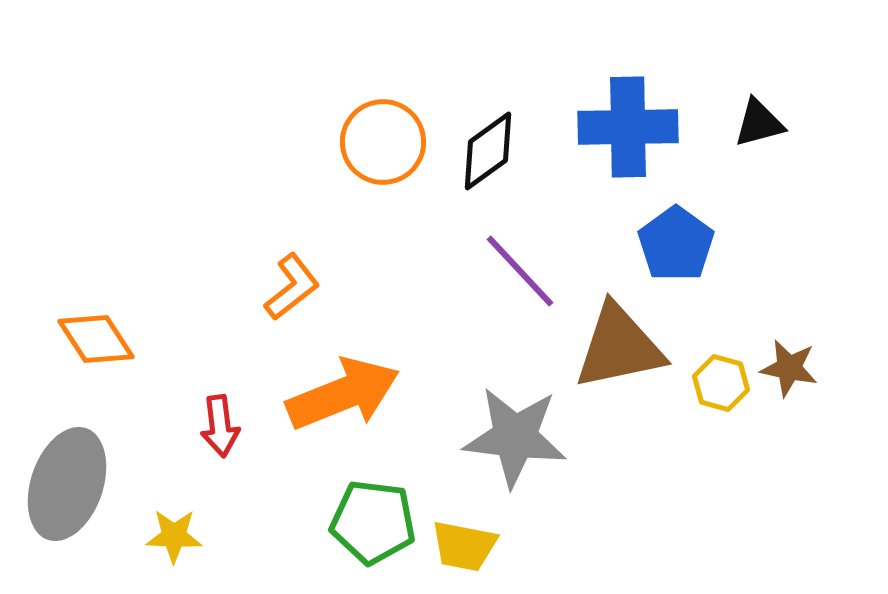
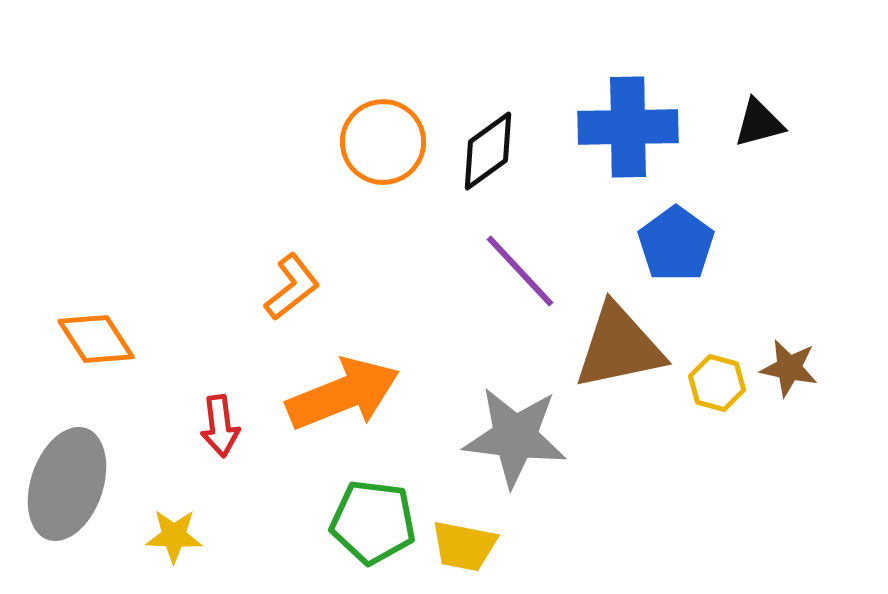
yellow hexagon: moved 4 px left
